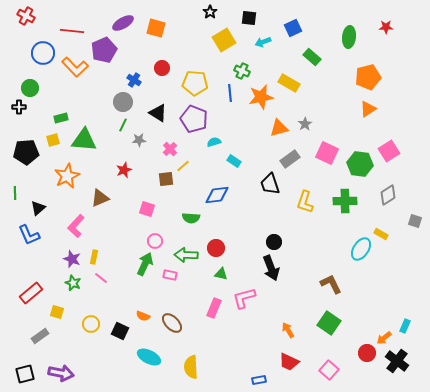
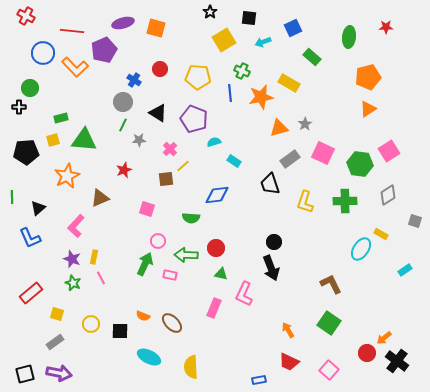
purple ellipse at (123, 23): rotated 15 degrees clockwise
red circle at (162, 68): moved 2 px left, 1 px down
yellow pentagon at (195, 83): moved 3 px right, 6 px up
pink square at (327, 153): moved 4 px left
green line at (15, 193): moved 3 px left, 4 px down
blue L-shape at (29, 235): moved 1 px right, 3 px down
pink circle at (155, 241): moved 3 px right
pink line at (101, 278): rotated 24 degrees clockwise
pink L-shape at (244, 298): moved 4 px up; rotated 50 degrees counterclockwise
yellow square at (57, 312): moved 2 px down
cyan rectangle at (405, 326): moved 56 px up; rotated 32 degrees clockwise
black square at (120, 331): rotated 24 degrees counterclockwise
gray rectangle at (40, 336): moved 15 px right, 6 px down
purple arrow at (61, 373): moved 2 px left
